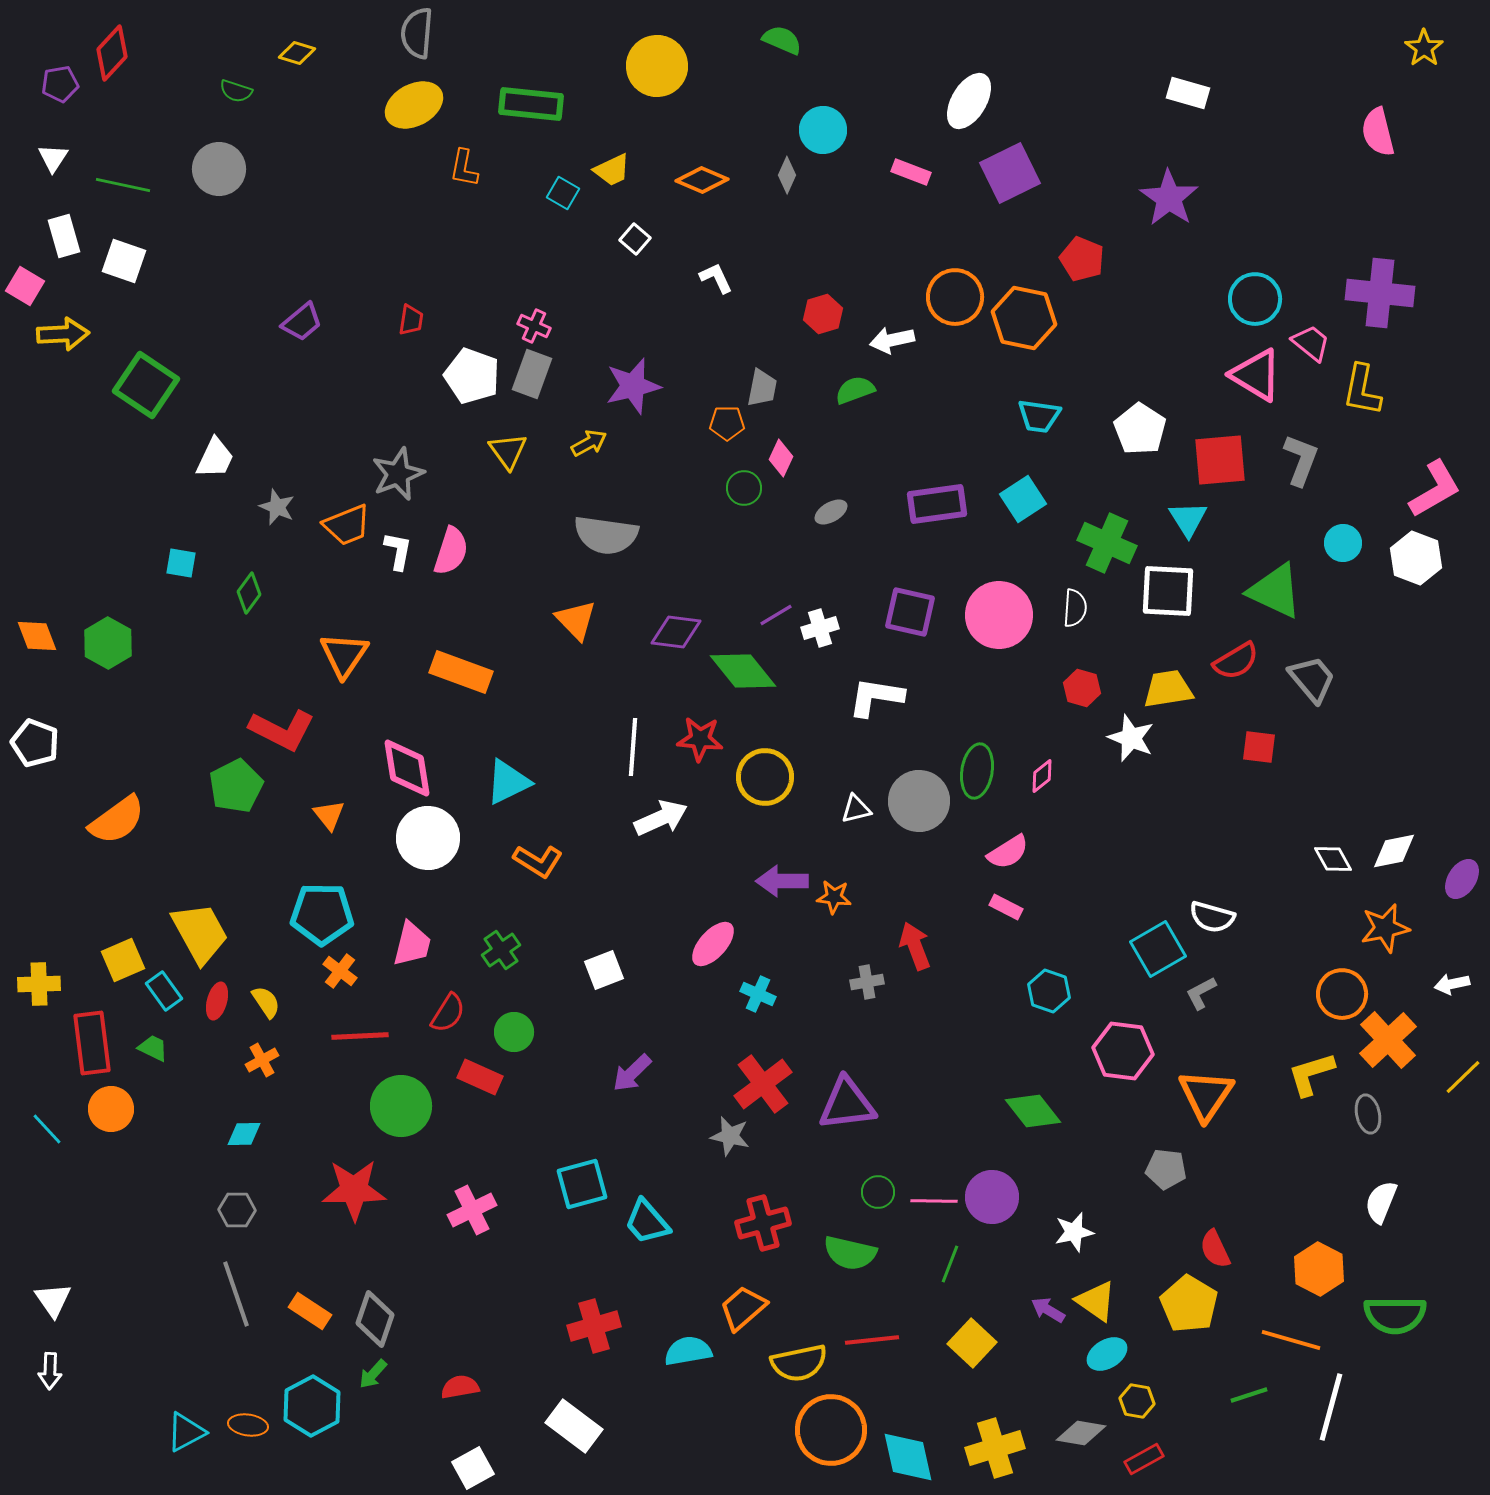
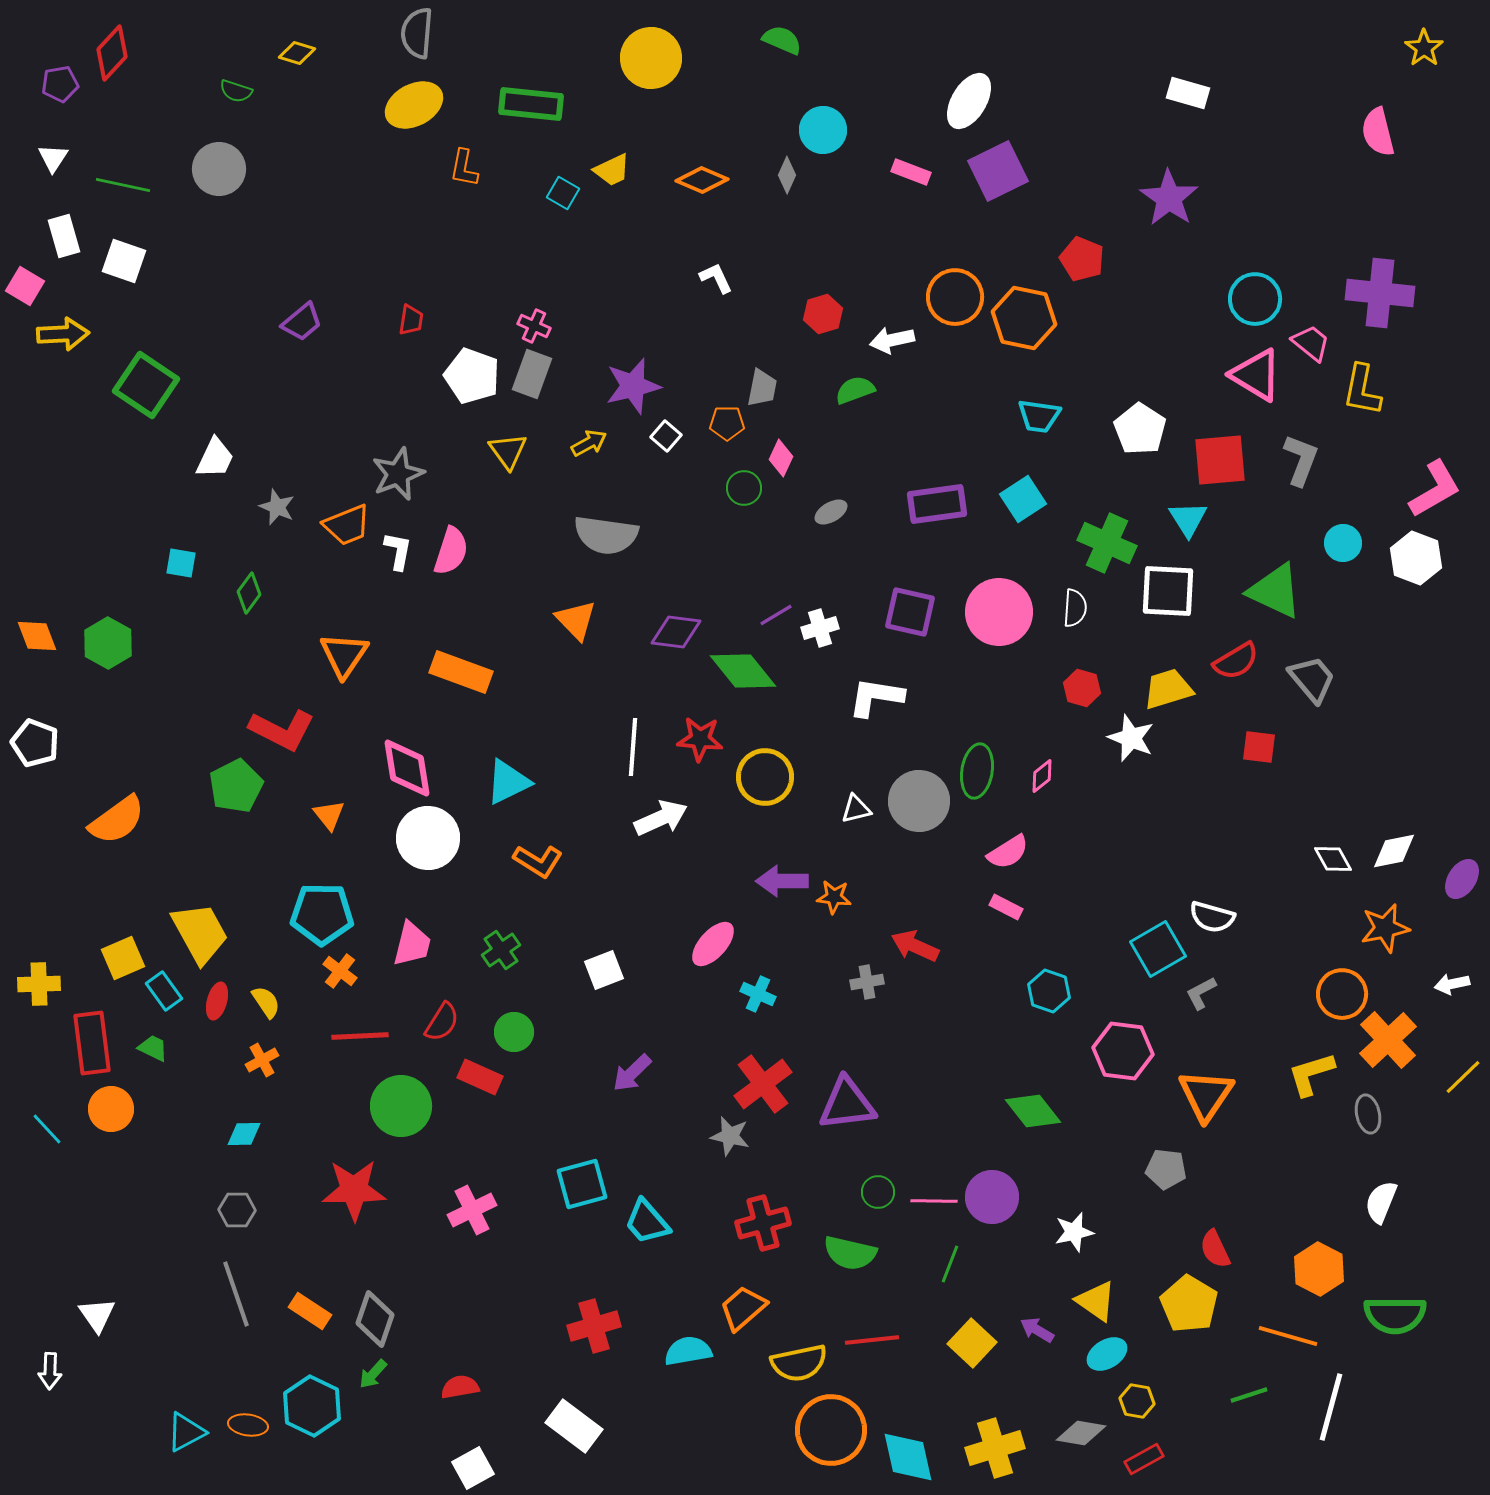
yellow circle at (657, 66): moved 6 px left, 8 px up
purple square at (1010, 173): moved 12 px left, 2 px up
white square at (635, 239): moved 31 px right, 197 px down
pink circle at (999, 615): moved 3 px up
yellow trapezoid at (1168, 689): rotated 8 degrees counterclockwise
red arrow at (915, 946): rotated 45 degrees counterclockwise
yellow square at (123, 960): moved 2 px up
red semicircle at (448, 1013): moved 6 px left, 9 px down
white triangle at (53, 1300): moved 44 px right, 15 px down
purple arrow at (1048, 1310): moved 11 px left, 20 px down
orange line at (1291, 1340): moved 3 px left, 4 px up
cyan hexagon at (312, 1406): rotated 6 degrees counterclockwise
